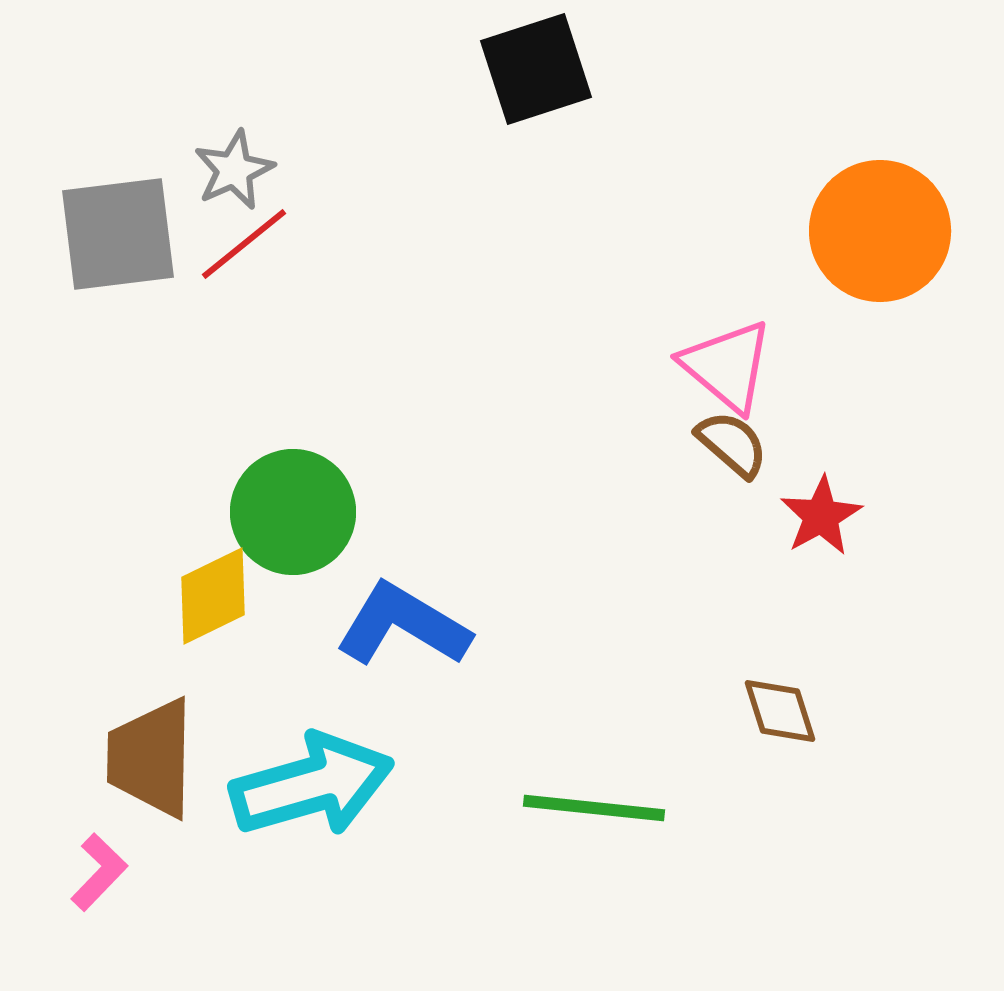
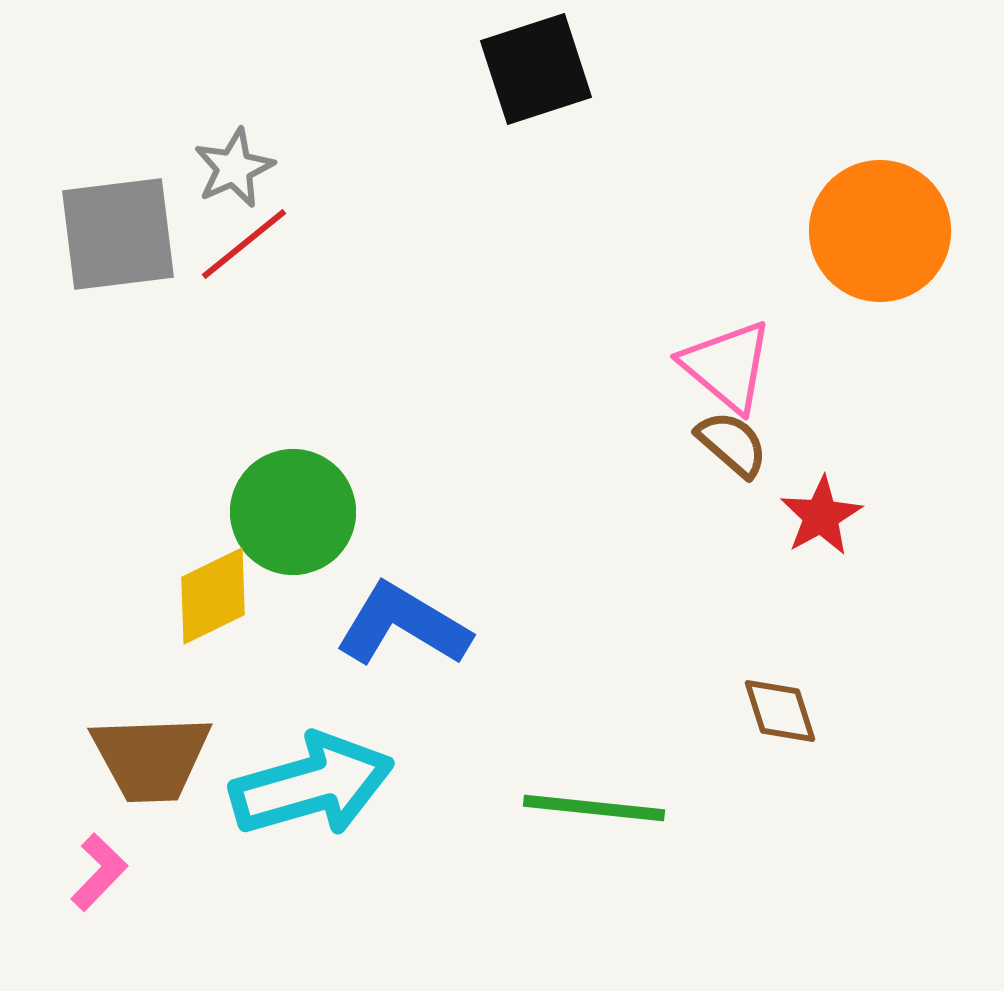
gray star: moved 2 px up
brown trapezoid: rotated 93 degrees counterclockwise
